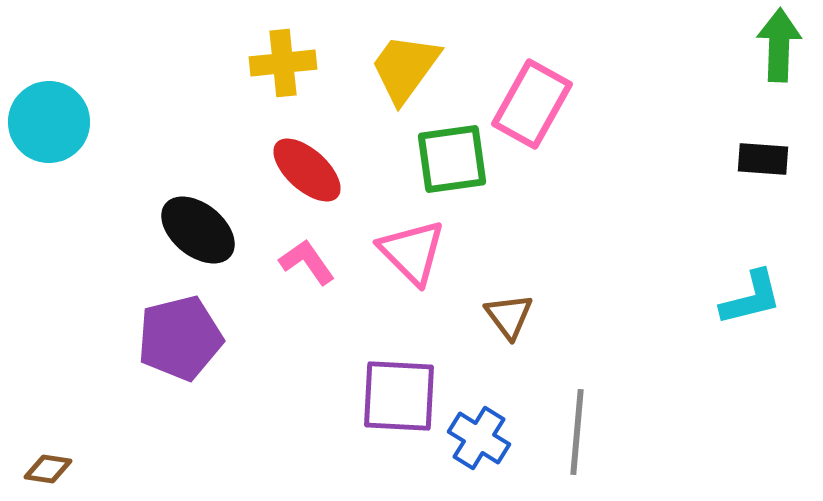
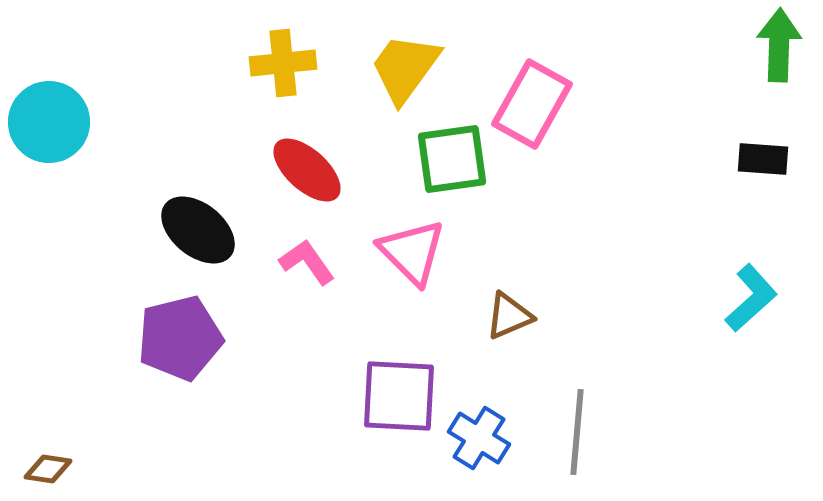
cyan L-shape: rotated 28 degrees counterclockwise
brown triangle: rotated 44 degrees clockwise
